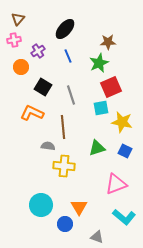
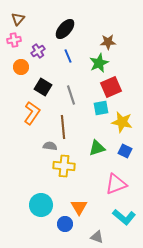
orange L-shape: rotated 100 degrees clockwise
gray semicircle: moved 2 px right
